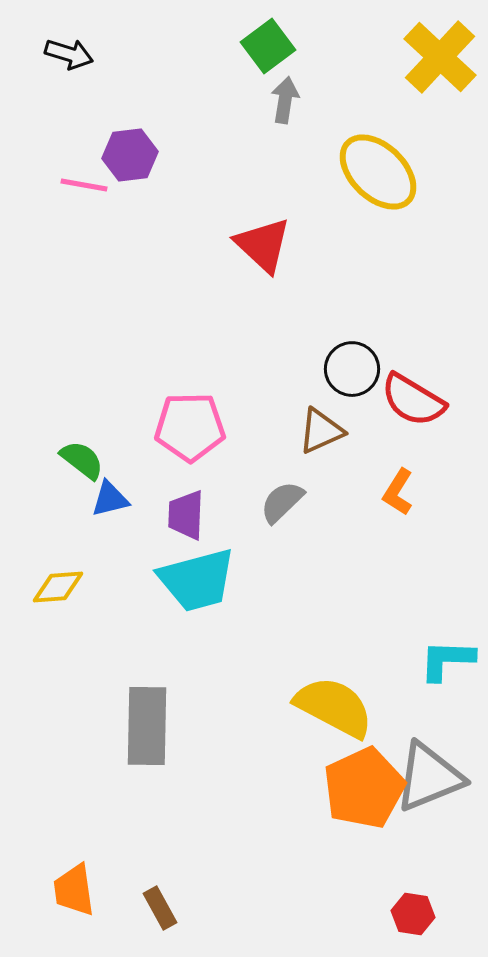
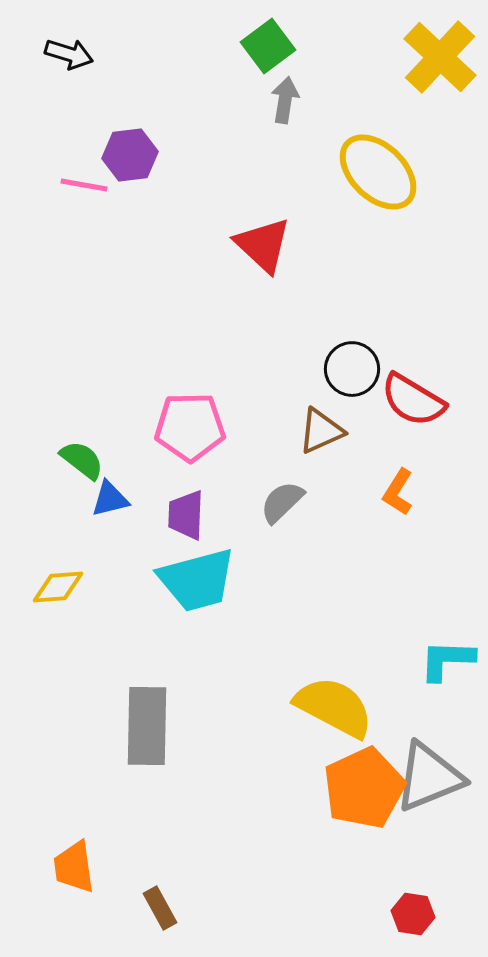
orange trapezoid: moved 23 px up
